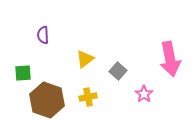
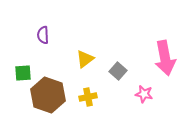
pink arrow: moved 5 px left, 1 px up
pink star: rotated 24 degrees counterclockwise
brown hexagon: moved 1 px right, 5 px up
